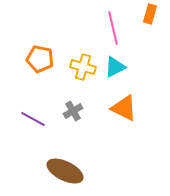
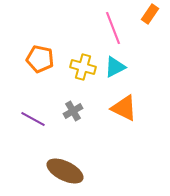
orange rectangle: rotated 18 degrees clockwise
pink line: rotated 8 degrees counterclockwise
